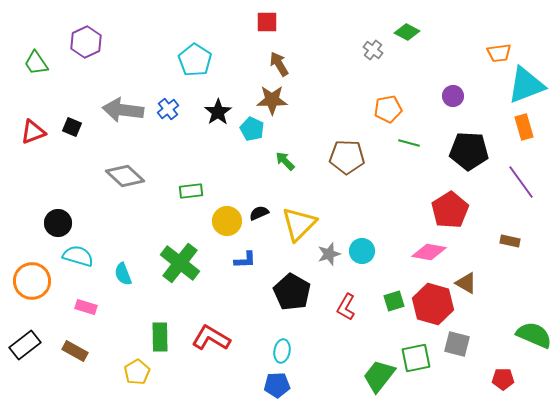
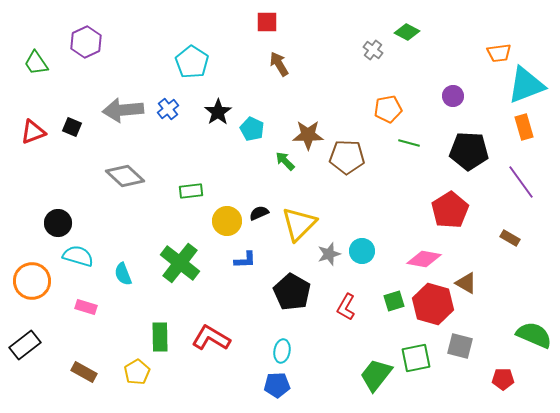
cyan pentagon at (195, 60): moved 3 px left, 2 px down
brown star at (272, 100): moved 36 px right, 35 px down
gray arrow at (123, 110): rotated 12 degrees counterclockwise
brown rectangle at (510, 241): moved 3 px up; rotated 18 degrees clockwise
pink diamond at (429, 252): moved 5 px left, 7 px down
gray square at (457, 344): moved 3 px right, 2 px down
brown rectangle at (75, 351): moved 9 px right, 21 px down
green trapezoid at (379, 376): moved 3 px left, 1 px up
